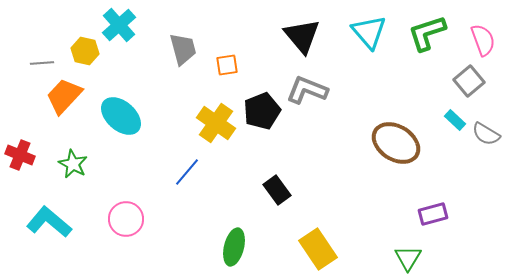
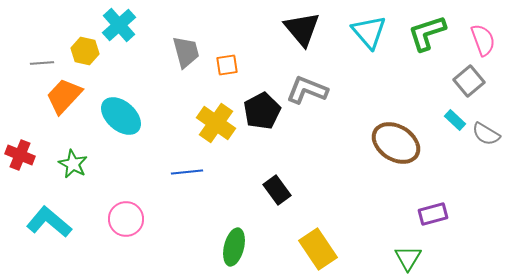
black triangle: moved 7 px up
gray trapezoid: moved 3 px right, 3 px down
black pentagon: rotated 6 degrees counterclockwise
blue line: rotated 44 degrees clockwise
